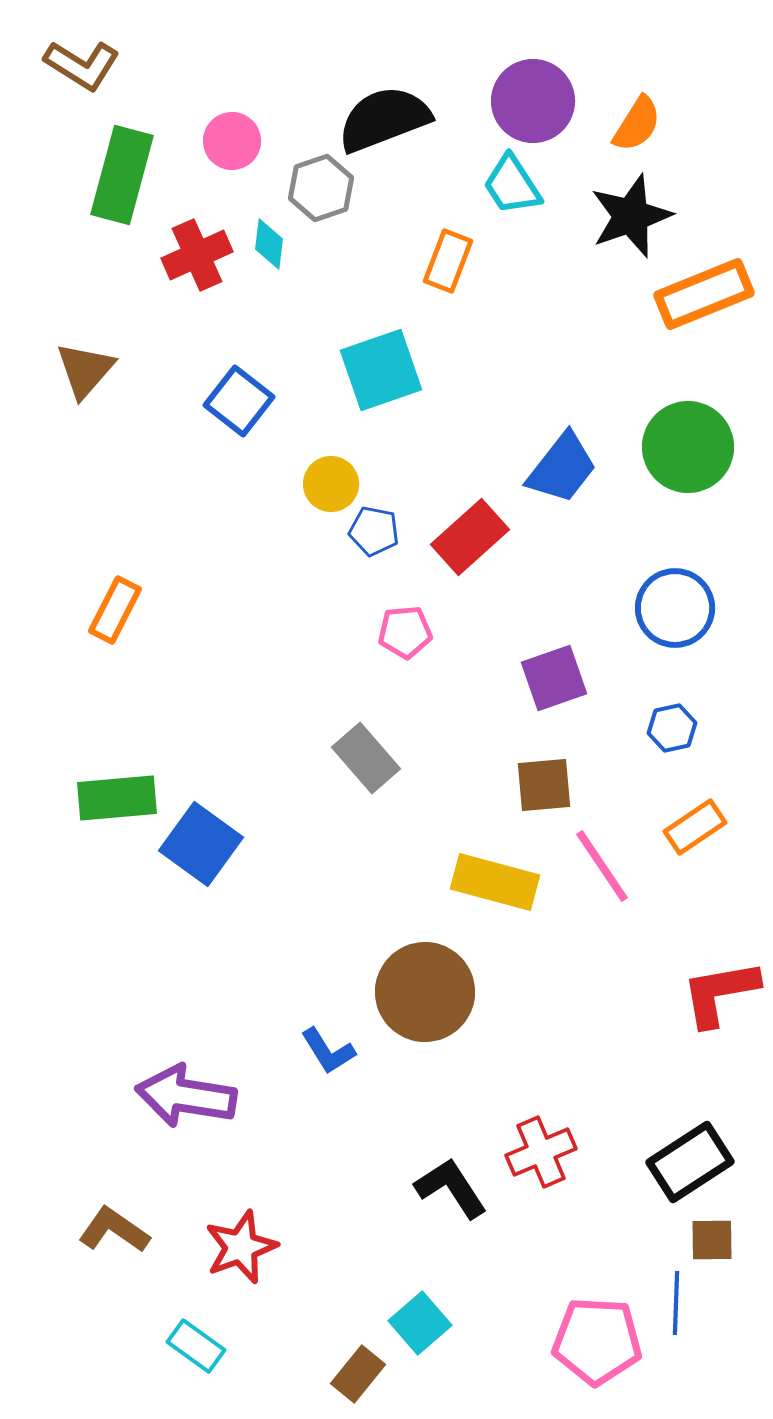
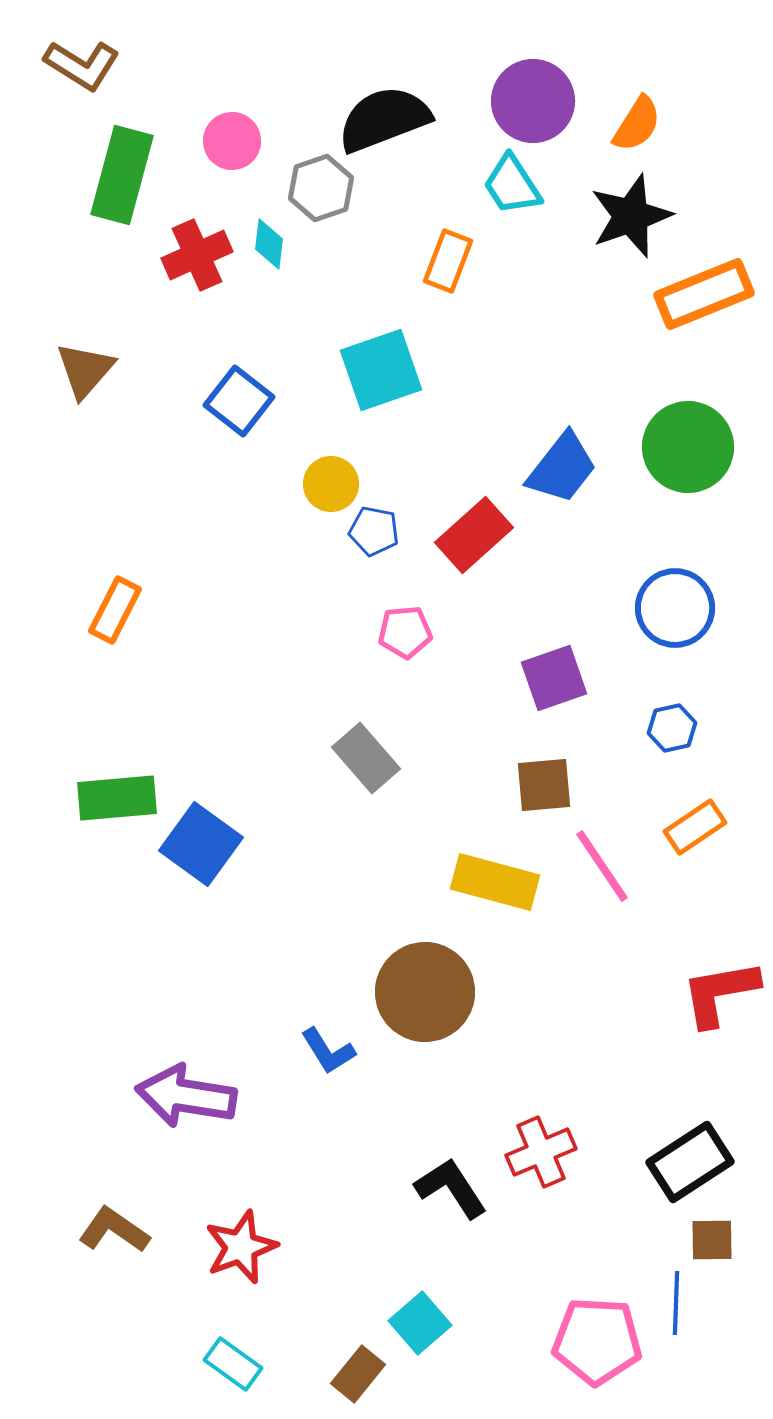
red rectangle at (470, 537): moved 4 px right, 2 px up
cyan rectangle at (196, 1346): moved 37 px right, 18 px down
